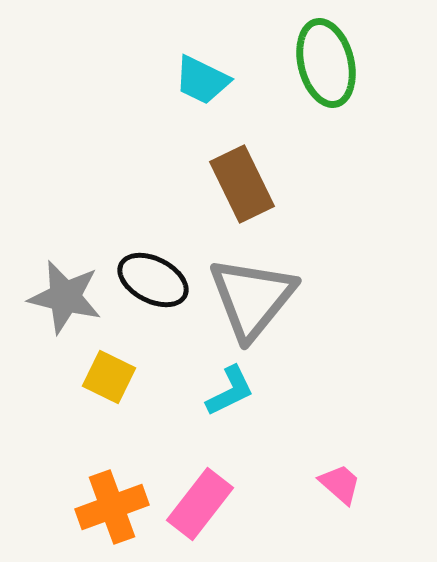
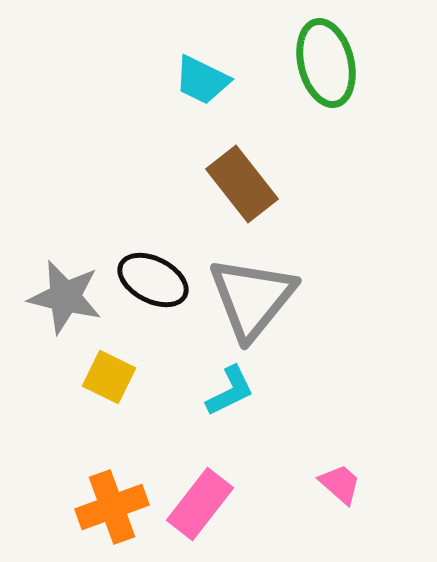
brown rectangle: rotated 12 degrees counterclockwise
